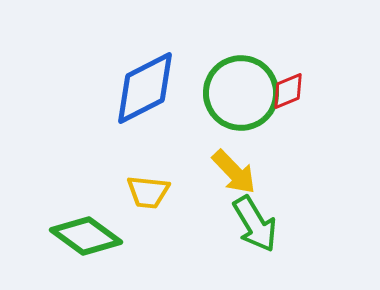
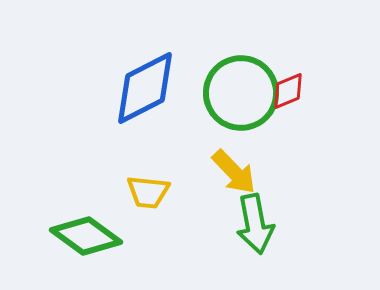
green arrow: rotated 20 degrees clockwise
